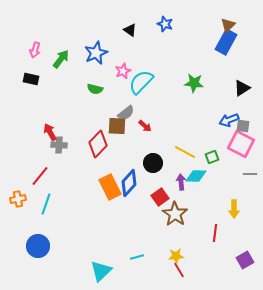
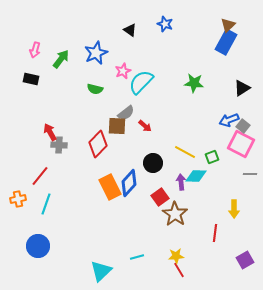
gray square at (243, 126): rotated 32 degrees clockwise
